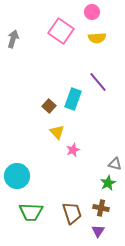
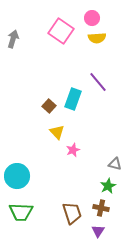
pink circle: moved 6 px down
green star: moved 3 px down
green trapezoid: moved 10 px left
